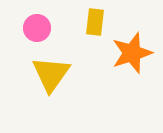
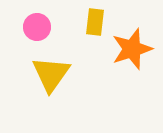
pink circle: moved 1 px up
orange star: moved 4 px up
